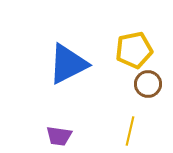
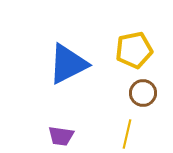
brown circle: moved 5 px left, 9 px down
yellow line: moved 3 px left, 3 px down
purple trapezoid: moved 2 px right
